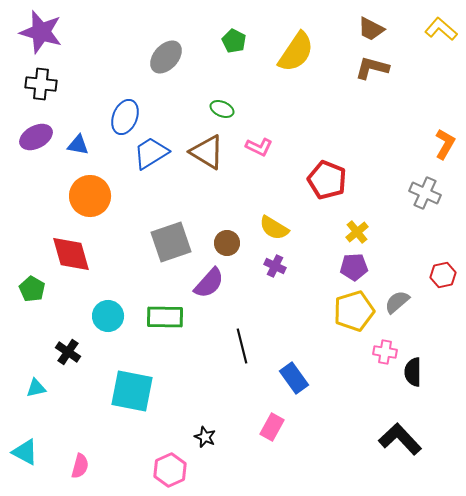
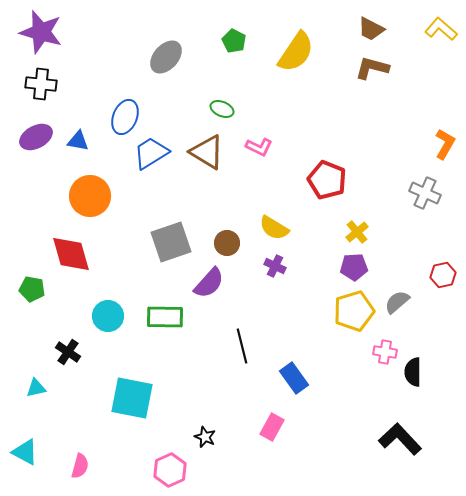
blue triangle at (78, 145): moved 4 px up
green pentagon at (32, 289): rotated 20 degrees counterclockwise
cyan square at (132, 391): moved 7 px down
